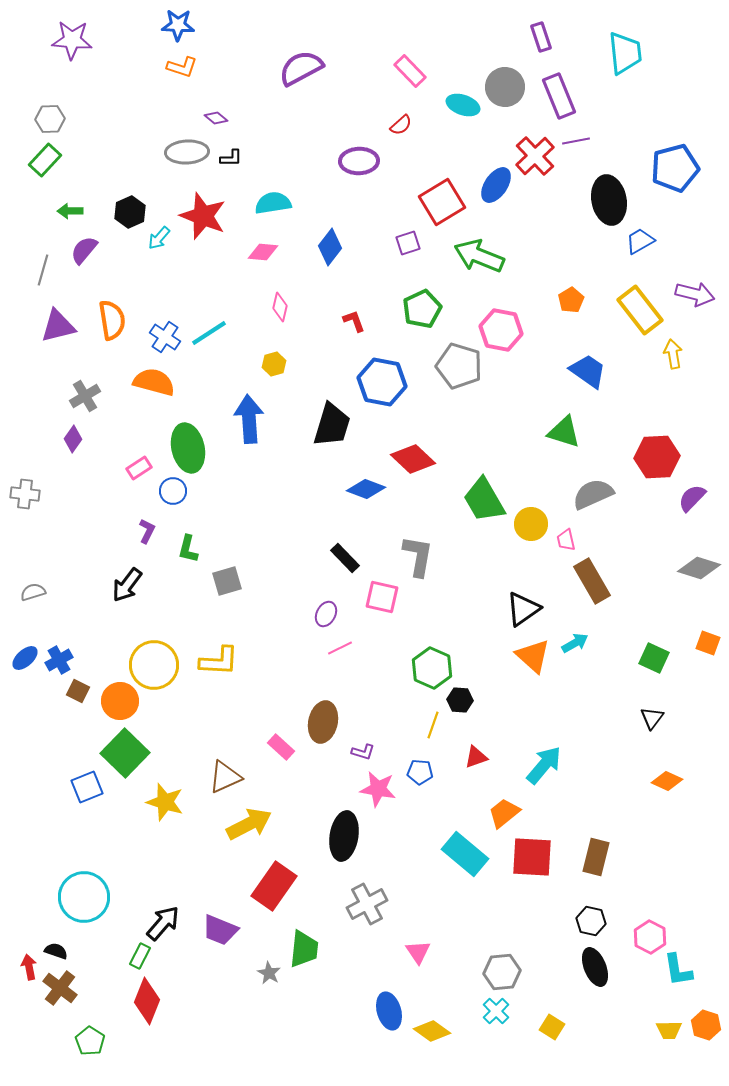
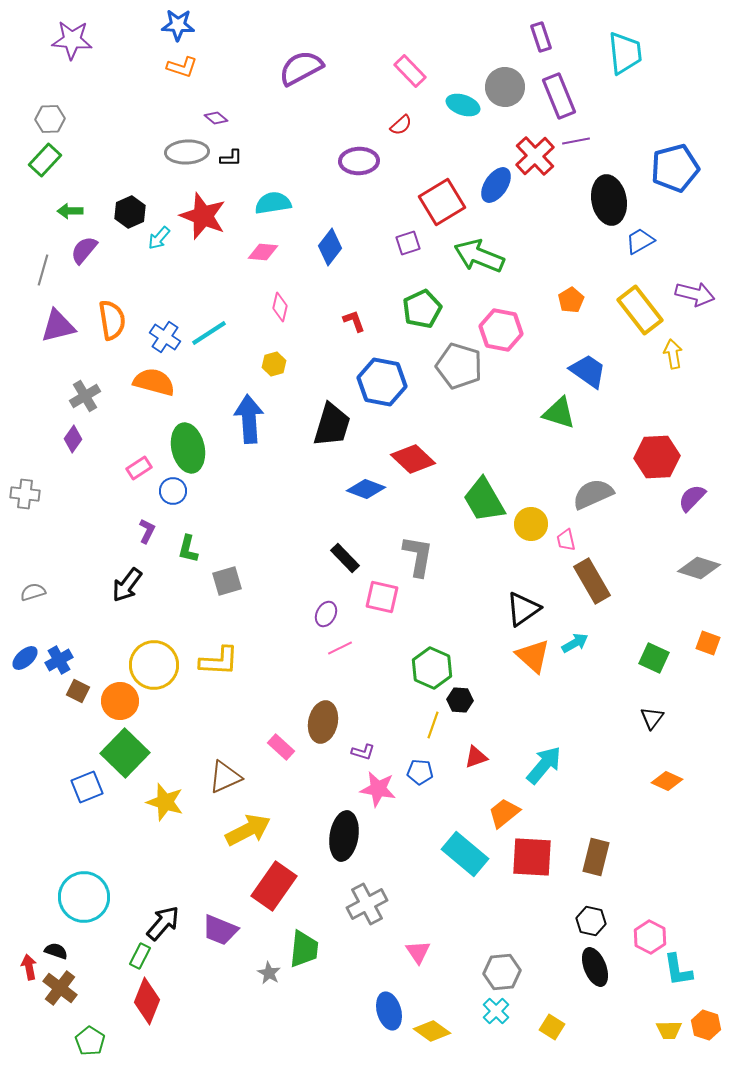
green triangle at (564, 432): moved 5 px left, 19 px up
yellow arrow at (249, 824): moved 1 px left, 6 px down
